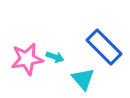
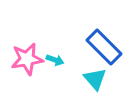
cyan arrow: moved 3 px down
cyan triangle: moved 12 px right
